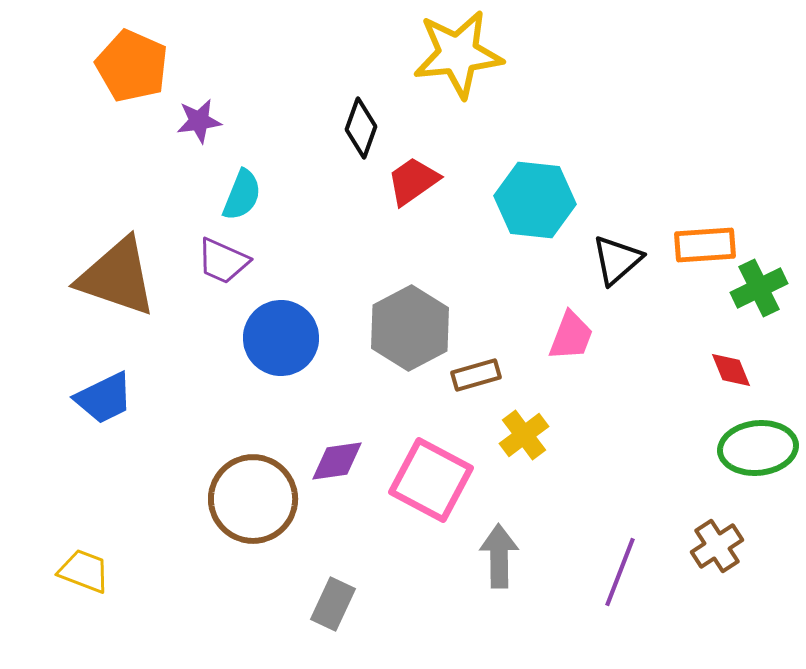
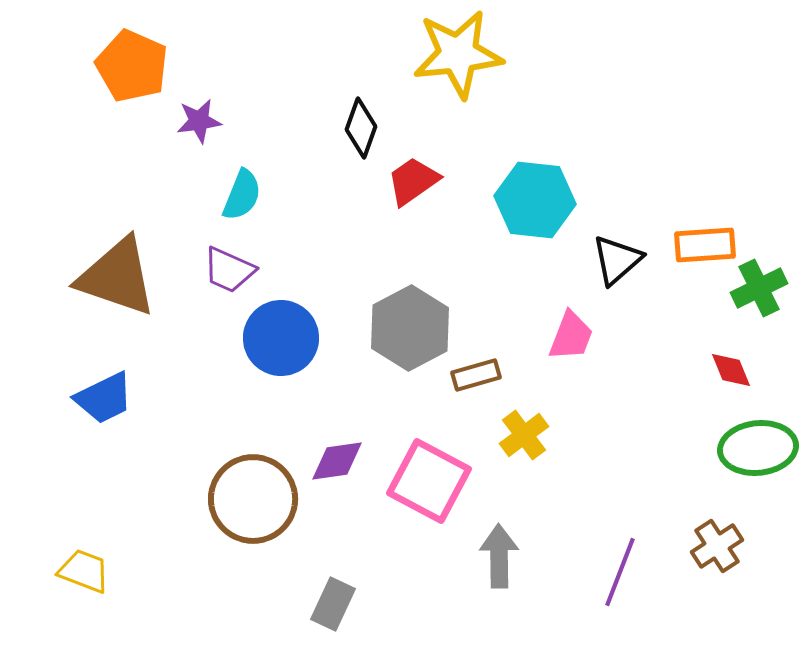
purple trapezoid: moved 6 px right, 9 px down
pink square: moved 2 px left, 1 px down
